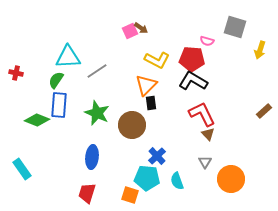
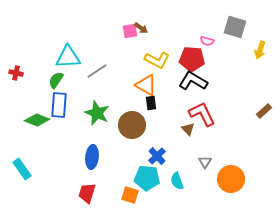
pink square: rotated 14 degrees clockwise
orange triangle: rotated 45 degrees counterclockwise
brown triangle: moved 20 px left, 5 px up
